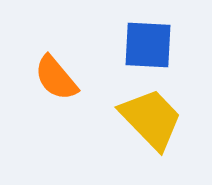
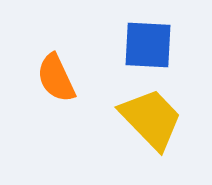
orange semicircle: rotated 15 degrees clockwise
